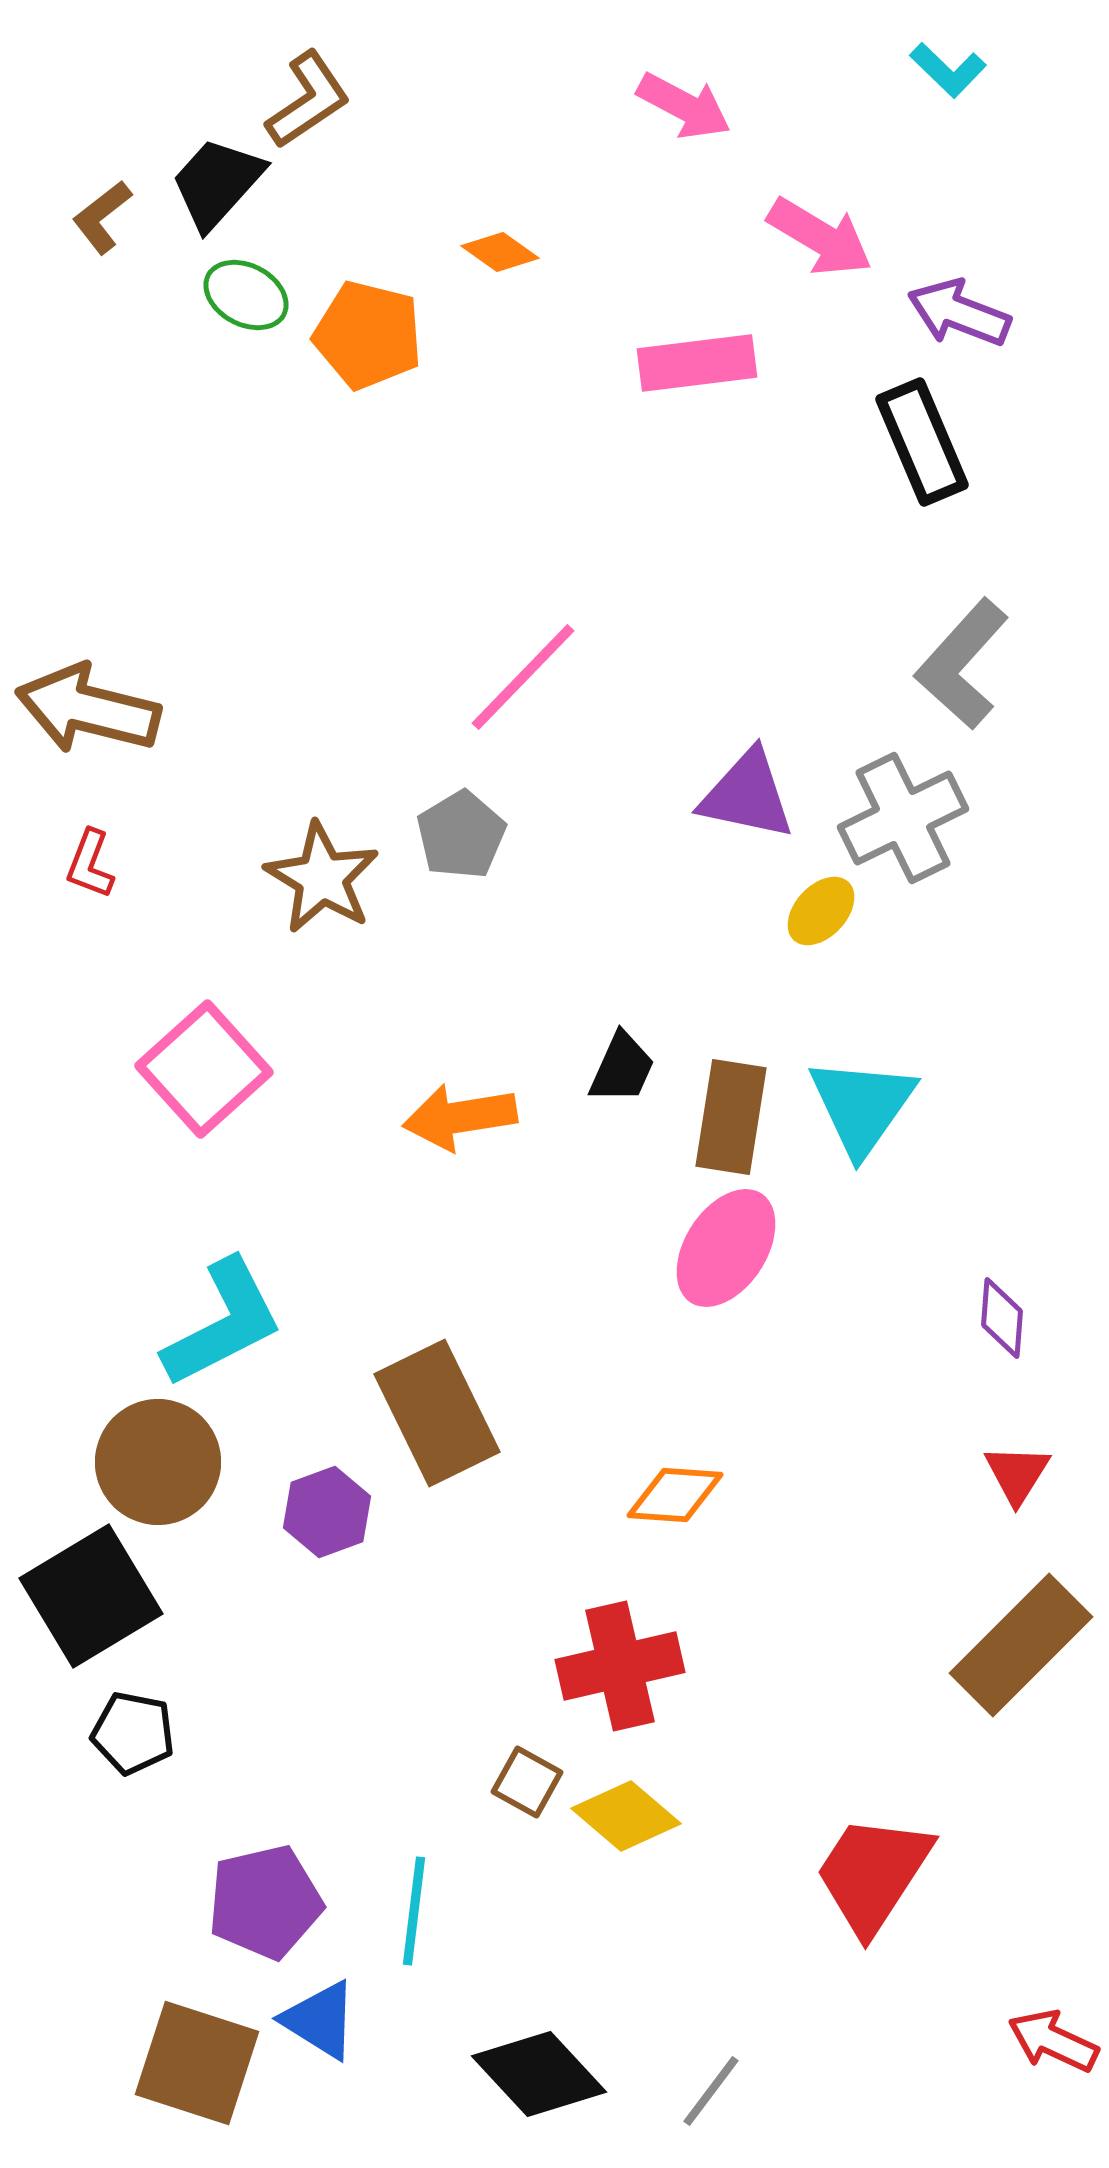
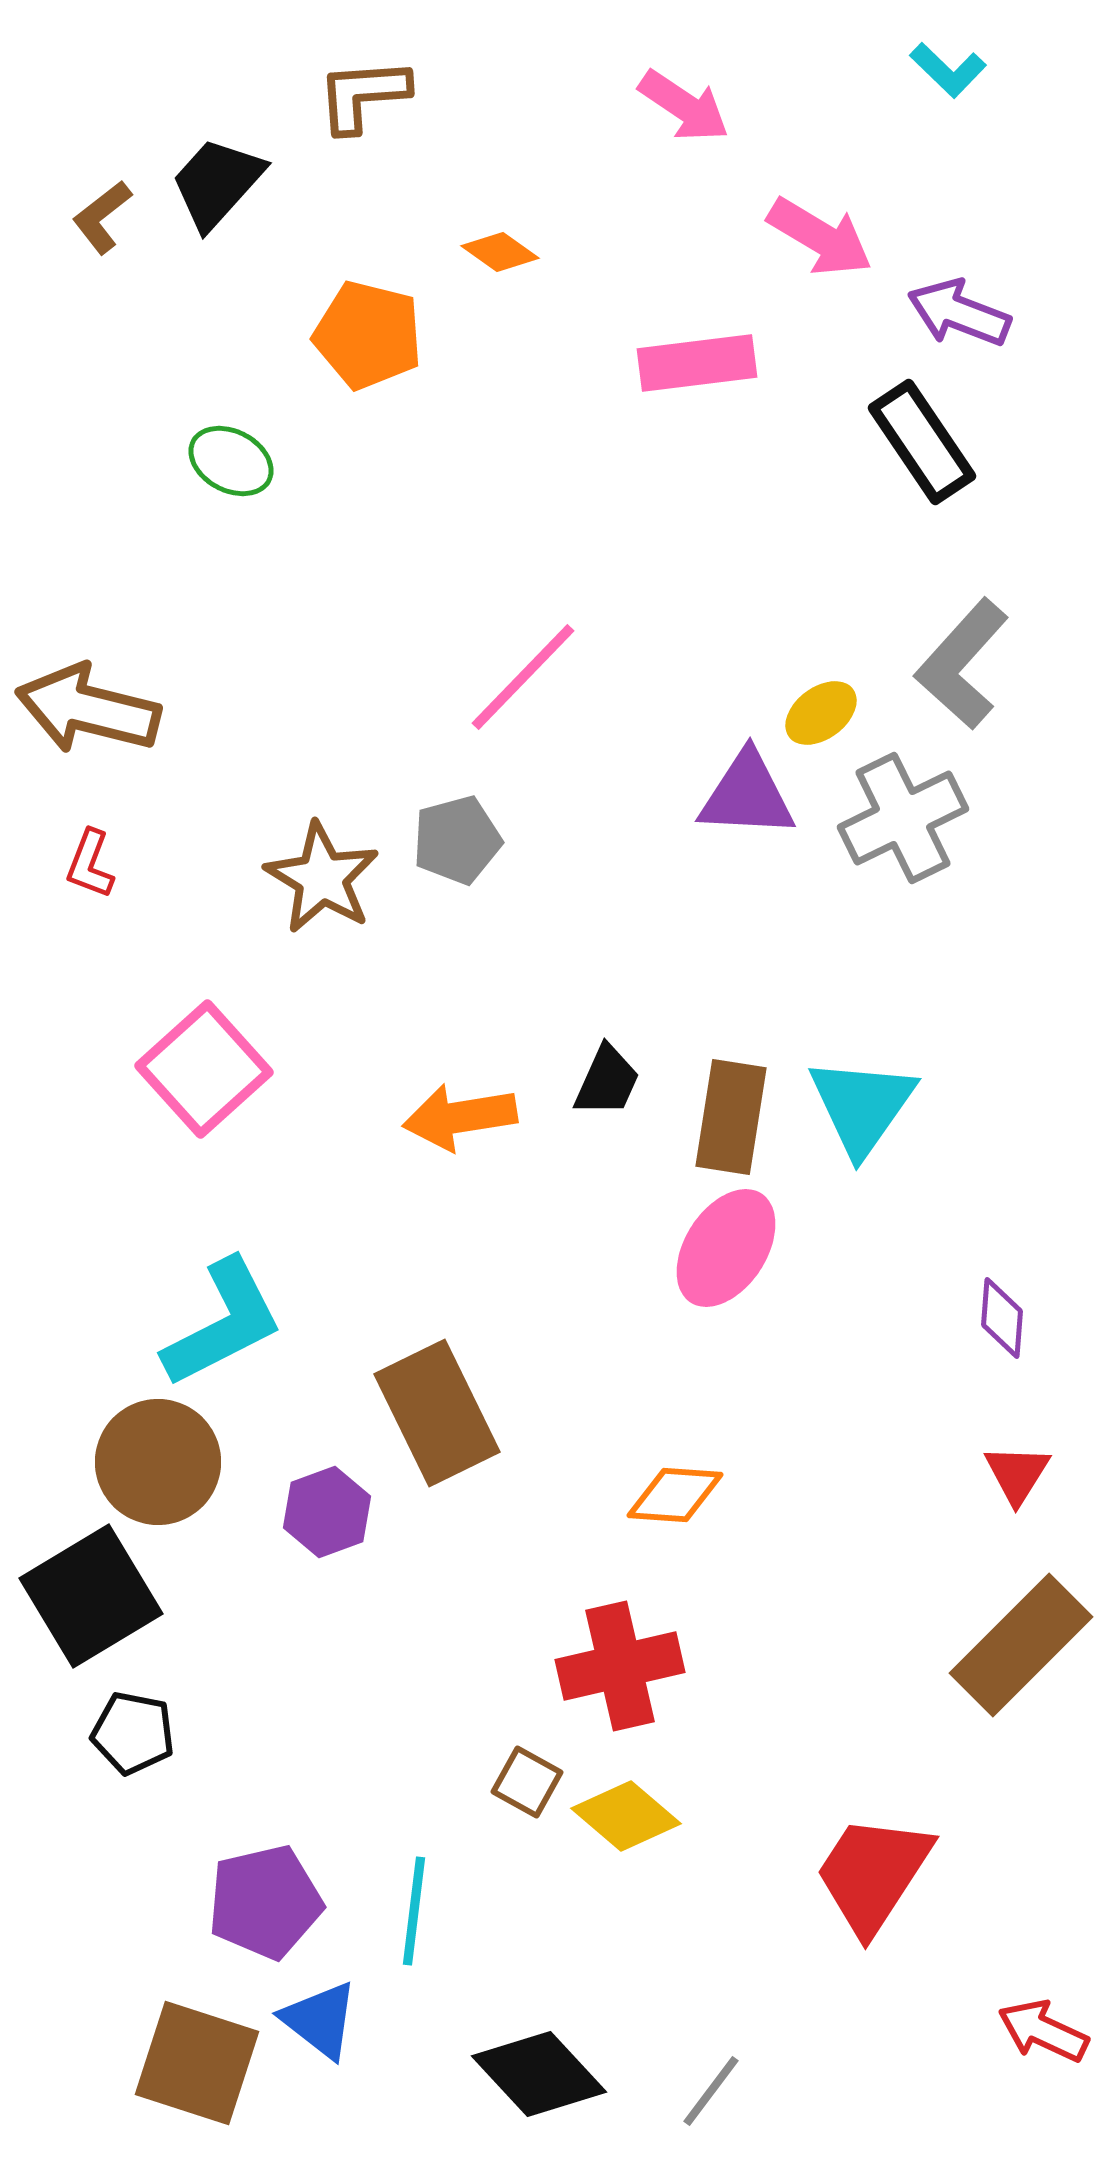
brown L-shape at (308, 100): moved 55 px right, 5 px up; rotated 150 degrees counterclockwise
pink arrow at (684, 106): rotated 6 degrees clockwise
green ellipse at (246, 295): moved 15 px left, 166 px down
black rectangle at (922, 442): rotated 11 degrees counterclockwise
purple triangle at (747, 795): rotated 9 degrees counterclockwise
gray pentagon at (461, 835): moved 4 px left, 5 px down; rotated 16 degrees clockwise
yellow ellipse at (821, 911): moved 198 px up; rotated 10 degrees clockwise
black trapezoid at (622, 1068): moved 15 px left, 13 px down
blue triangle at (320, 2020): rotated 6 degrees clockwise
red arrow at (1053, 2041): moved 10 px left, 10 px up
